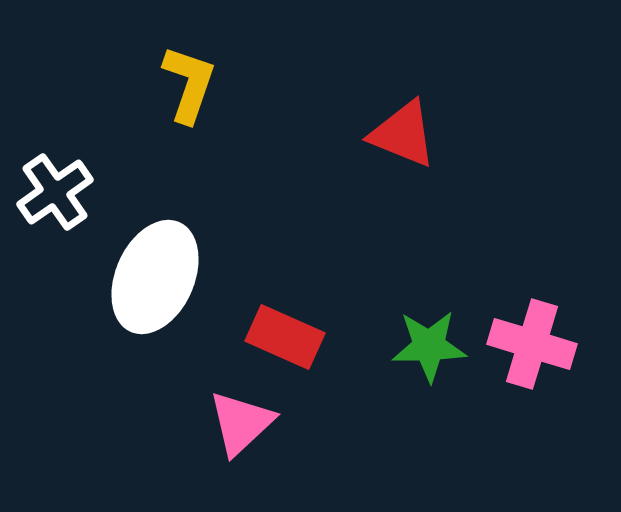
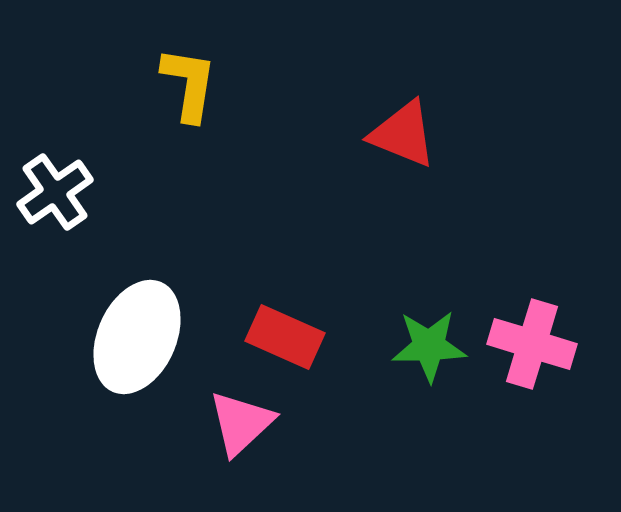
yellow L-shape: rotated 10 degrees counterclockwise
white ellipse: moved 18 px left, 60 px down
